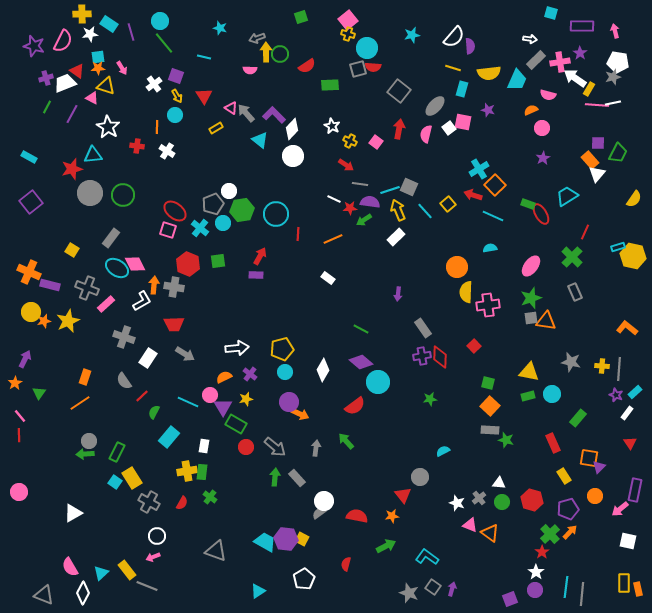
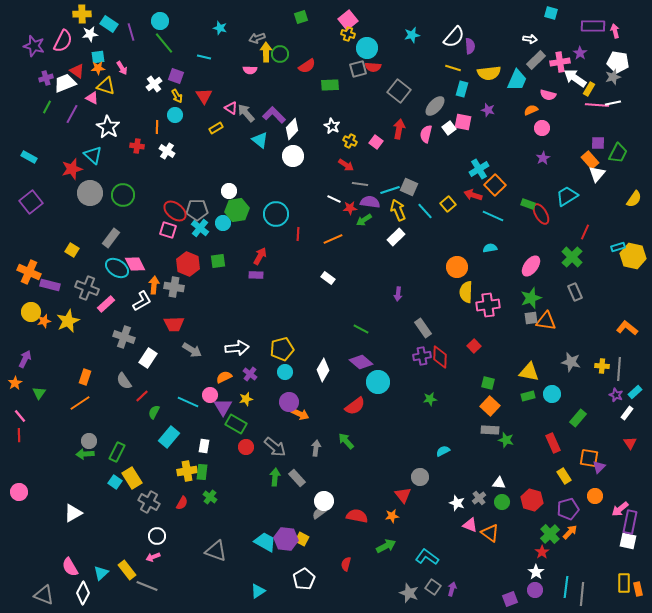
purple rectangle at (582, 26): moved 11 px right
cyan triangle at (93, 155): rotated 48 degrees clockwise
gray pentagon at (213, 204): moved 16 px left, 6 px down; rotated 20 degrees clockwise
green hexagon at (242, 210): moved 5 px left
gray arrow at (185, 354): moved 7 px right, 4 px up
purple rectangle at (635, 490): moved 5 px left, 32 px down
